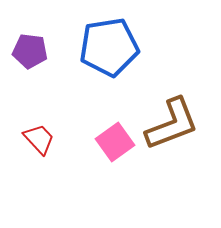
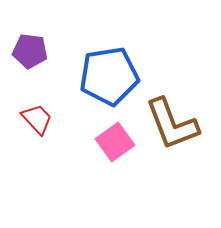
blue pentagon: moved 29 px down
brown L-shape: rotated 90 degrees clockwise
red trapezoid: moved 2 px left, 20 px up
